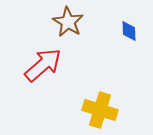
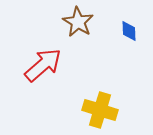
brown star: moved 10 px right
